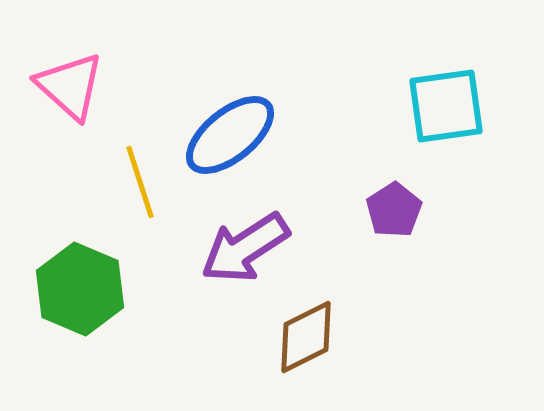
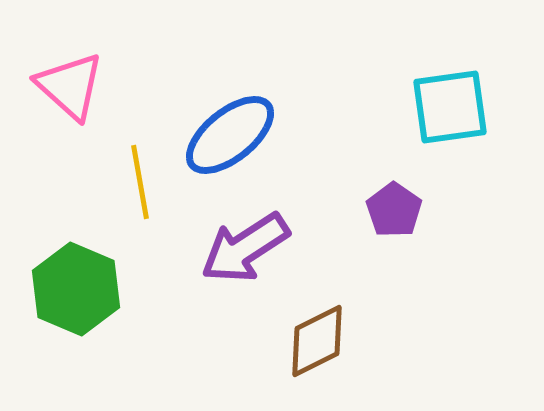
cyan square: moved 4 px right, 1 px down
yellow line: rotated 8 degrees clockwise
purple pentagon: rotated 4 degrees counterclockwise
green hexagon: moved 4 px left
brown diamond: moved 11 px right, 4 px down
